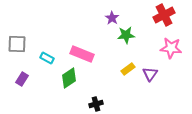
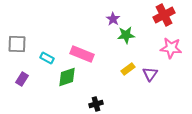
purple star: moved 1 px right, 1 px down
green diamond: moved 2 px left, 1 px up; rotated 15 degrees clockwise
